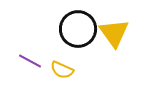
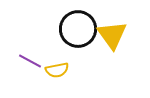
yellow triangle: moved 2 px left, 2 px down
yellow semicircle: moved 5 px left; rotated 35 degrees counterclockwise
